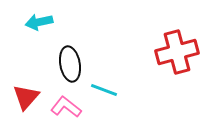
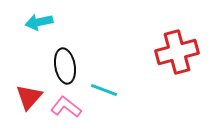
black ellipse: moved 5 px left, 2 px down
red triangle: moved 3 px right
